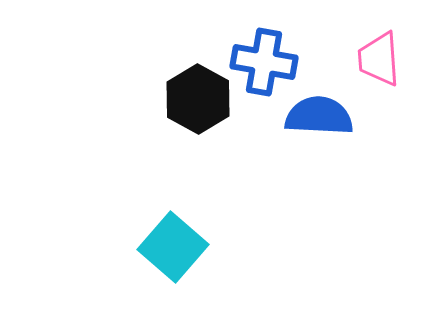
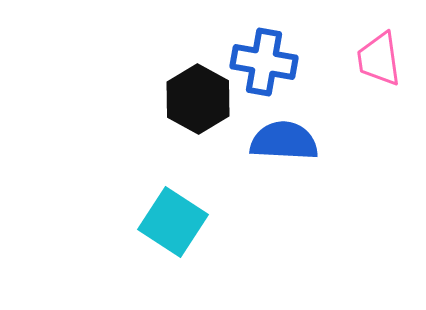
pink trapezoid: rotated 4 degrees counterclockwise
blue semicircle: moved 35 px left, 25 px down
cyan square: moved 25 px up; rotated 8 degrees counterclockwise
